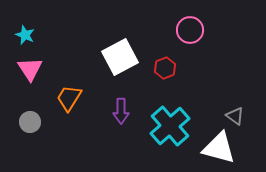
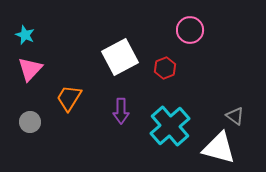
pink triangle: rotated 16 degrees clockwise
